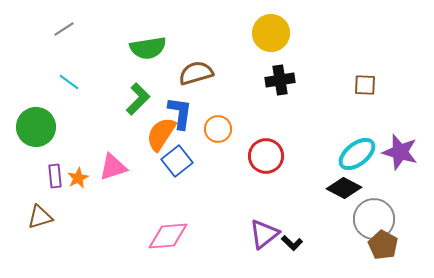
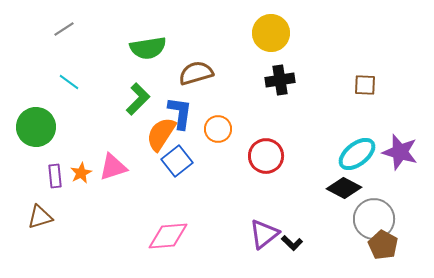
orange star: moved 3 px right, 5 px up
